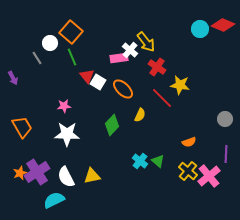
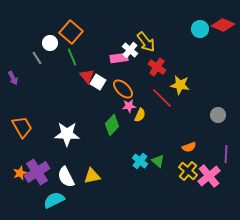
pink star: moved 65 px right
gray circle: moved 7 px left, 4 px up
orange semicircle: moved 5 px down
